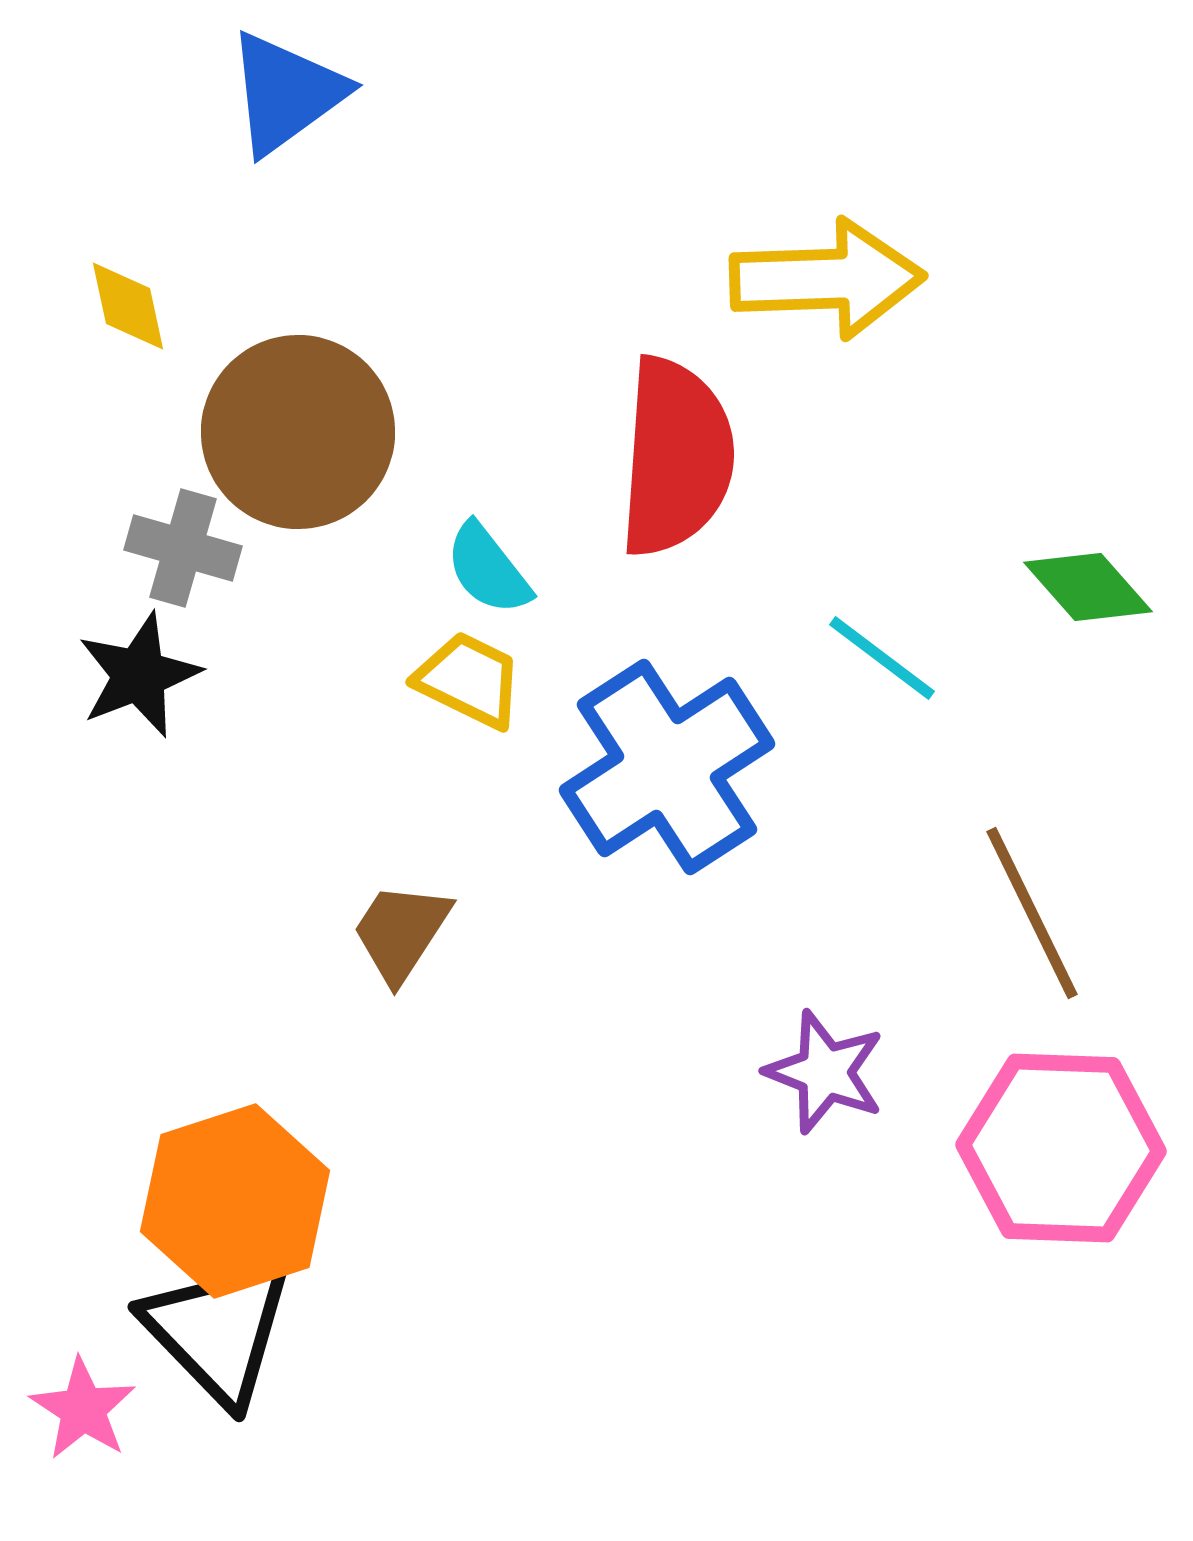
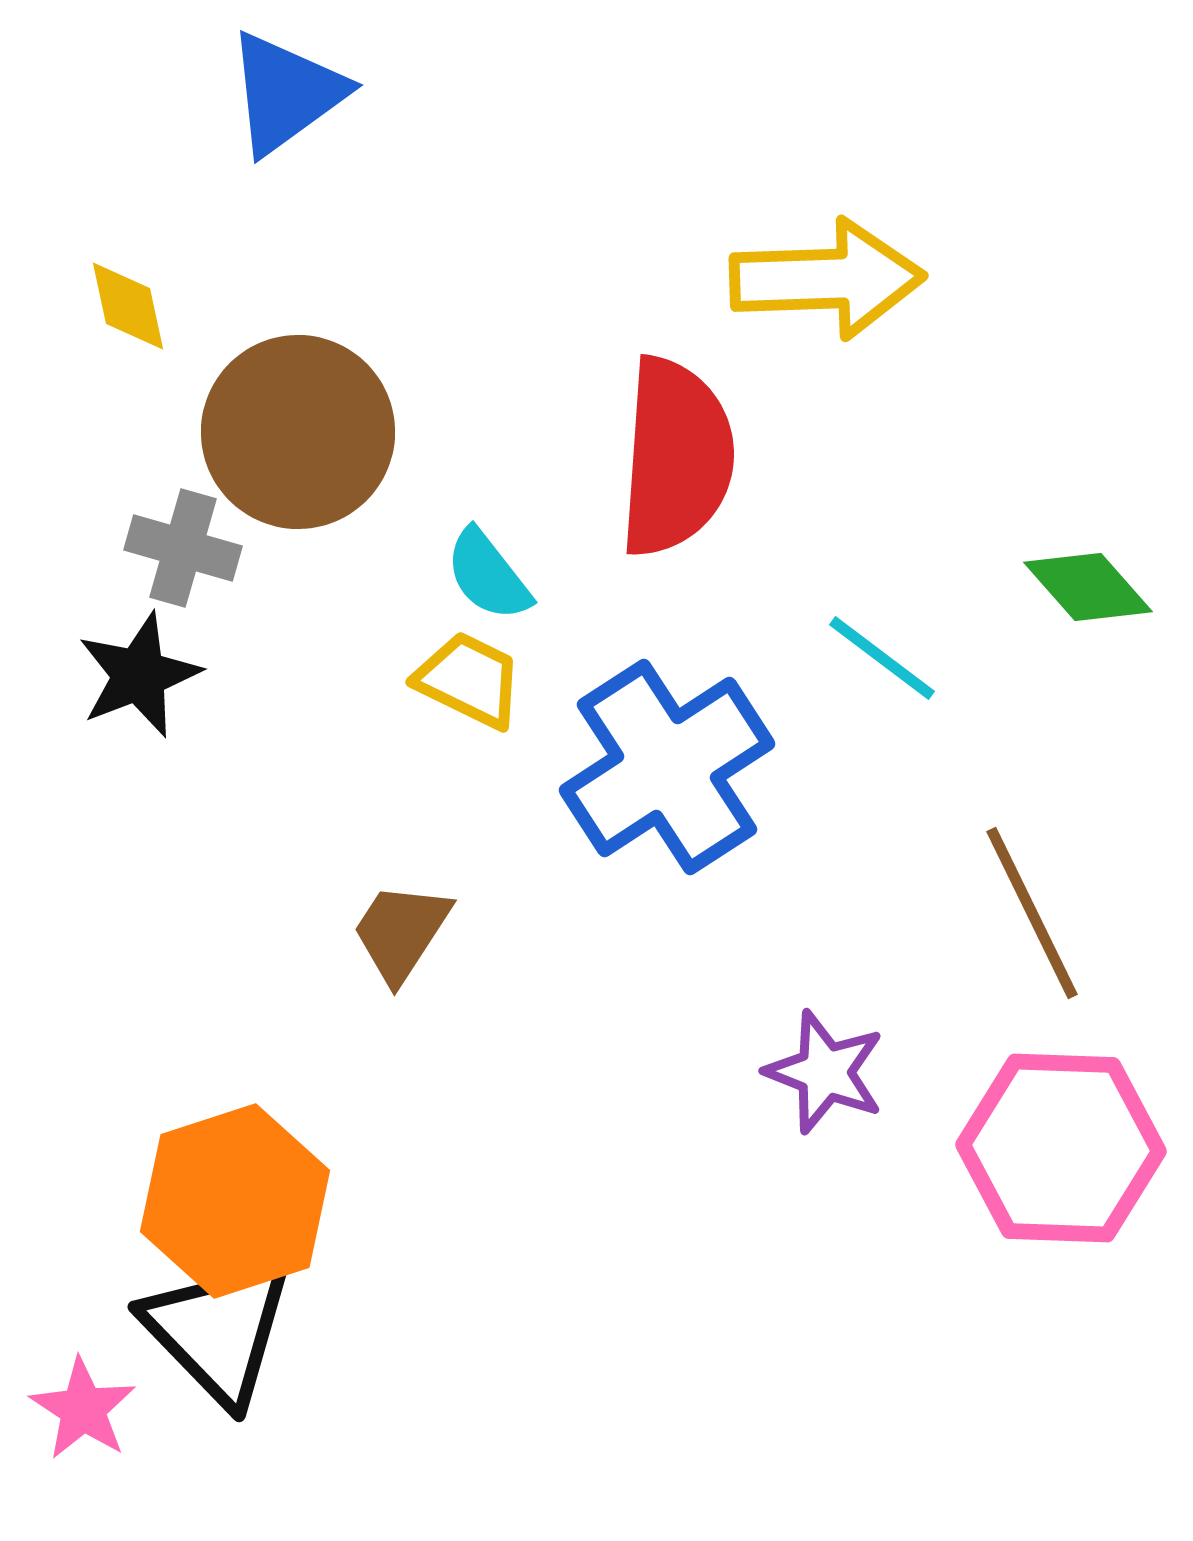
cyan semicircle: moved 6 px down
